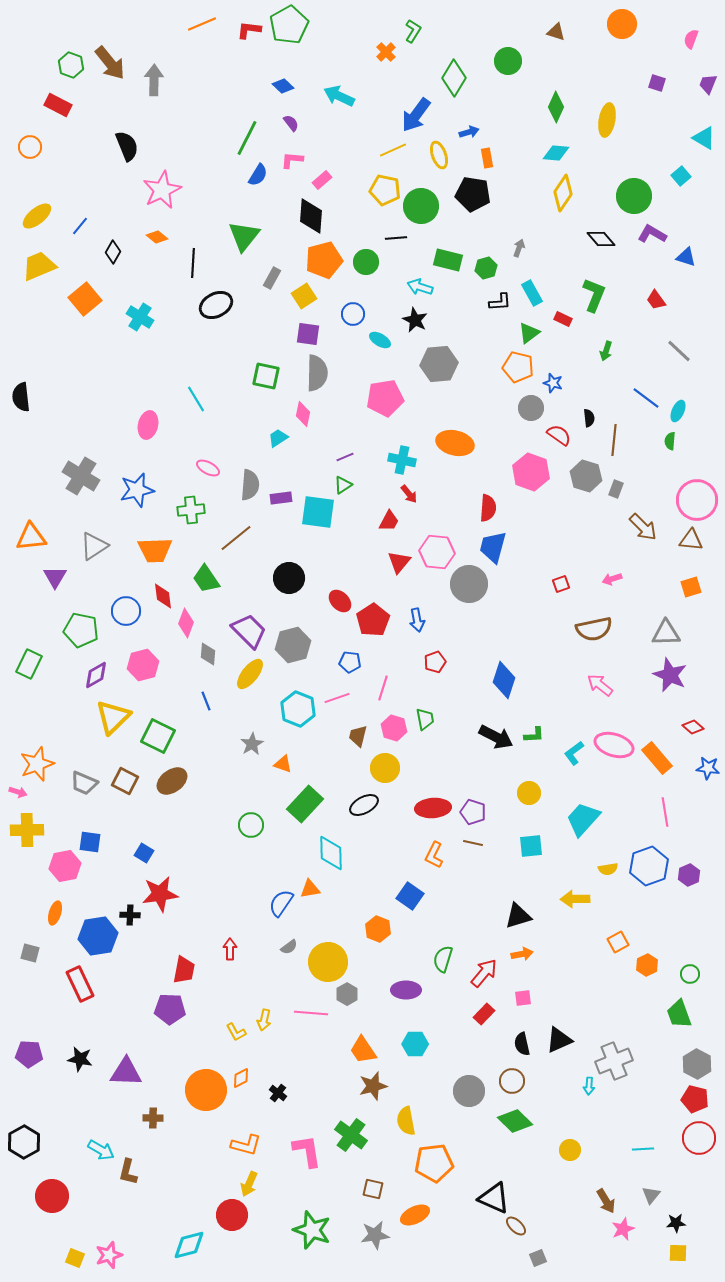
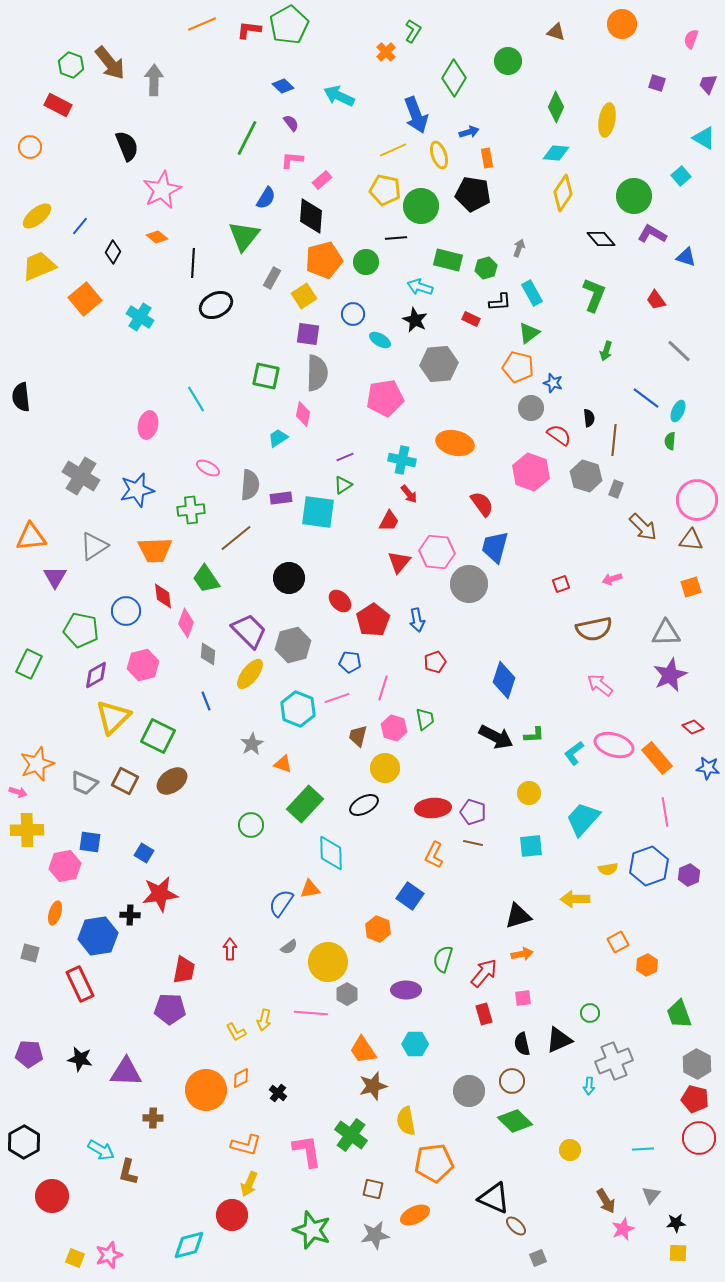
blue arrow at (416, 115): rotated 57 degrees counterclockwise
blue semicircle at (258, 175): moved 8 px right, 23 px down
red rectangle at (563, 319): moved 92 px left
red semicircle at (488, 508): moved 6 px left, 4 px up; rotated 40 degrees counterclockwise
blue trapezoid at (493, 547): moved 2 px right
purple star at (670, 675): rotated 24 degrees clockwise
green circle at (690, 974): moved 100 px left, 39 px down
red rectangle at (484, 1014): rotated 60 degrees counterclockwise
